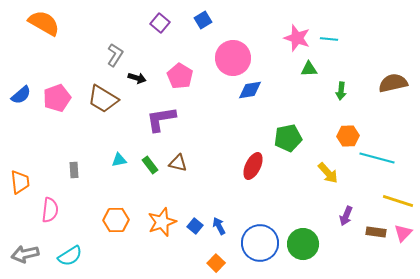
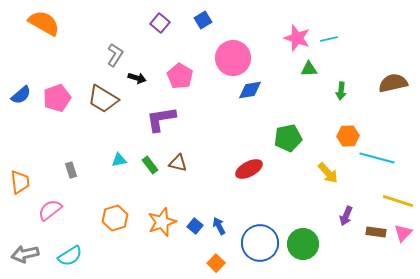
cyan line at (329, 39): rotated 18 degrees counterclockwise
red ellipse at (253, 166): moved 4 px left, 3 px down; rotated 36 degrees clockwise
gray rectangle at (74, 170): moved 3 px left; rotated 14 degrees counterclockwise
pink semicircle at (50, 210): rotated 135 degrees counterclockwise
orange hexagon at (116, 220): moved 1 px left, 2 px up; rotated 15 degrees counterclockwise
